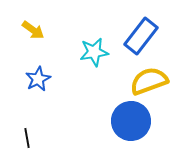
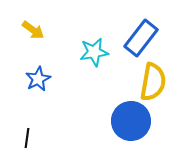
blue rectangle: moved 2 px down
yellow semicircle: moved 4 px right, 1 px down; rotated 120 degrees clockwise
black line: rotated 18 degrees clockwise
